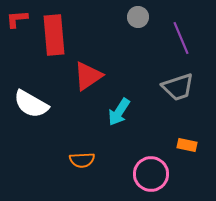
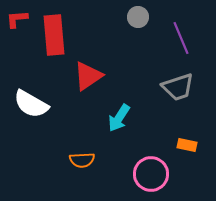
cyan arrow: moved 6 px down
